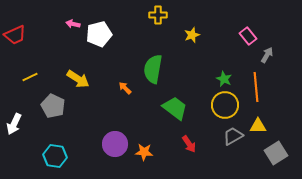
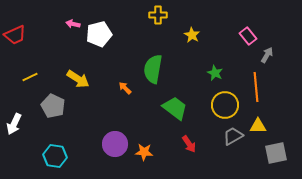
yellow star: rotated 21 degrees counterclockwise
green star: moved 9 px left, 6 px up
gray square: rotated 20 degrees clockwise
